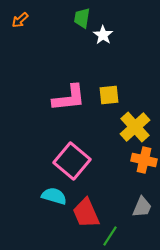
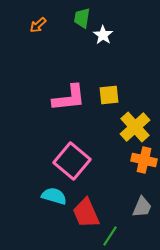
orange arrow: moved 18 px right, 5 px down
